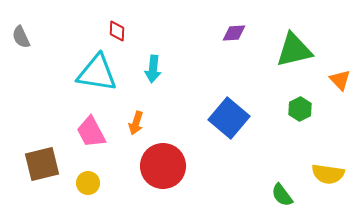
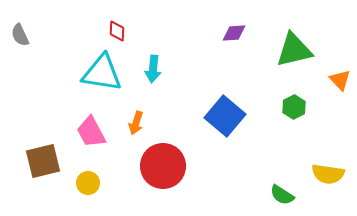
gray semicircle: moved 1 px left, 2 px up
cyan triangle: moved 5 px right
green hexagon: moved 6 px left, 2 px up
blue square: moved 4 px left, 2 px up
brown square: moved 1 px right, 3 px up
green semicircle: rotated 20 degrees counterclockwise
